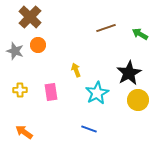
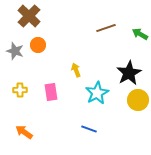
brown cross: moved 1 px left, 1 px up
